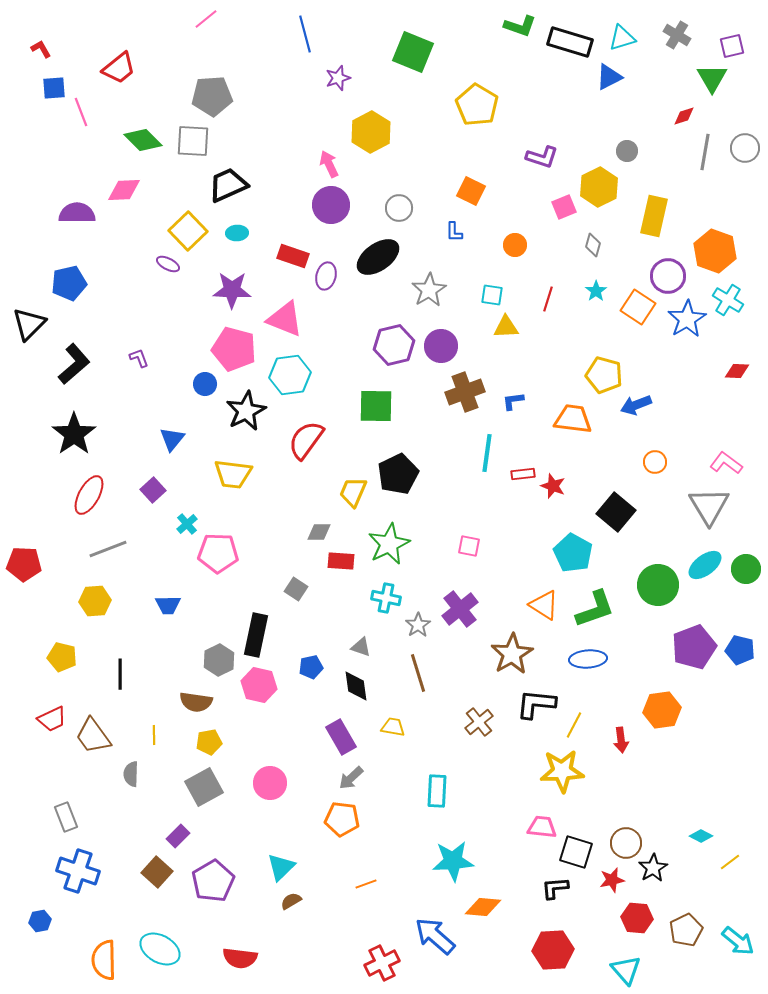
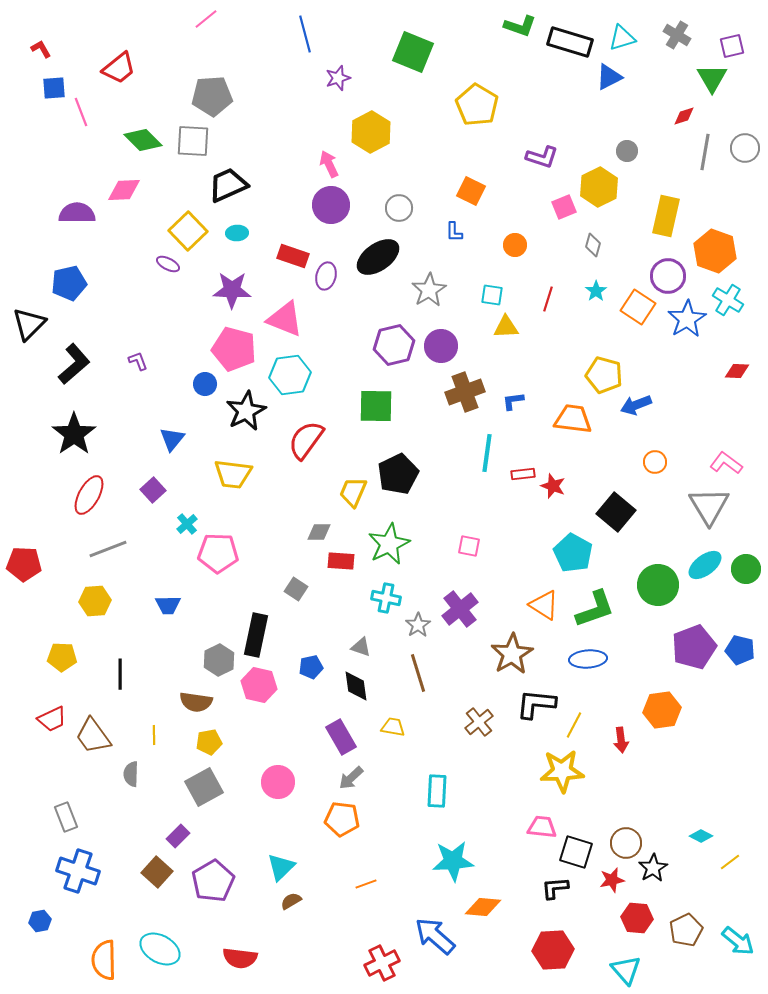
yellow rectangle at (654, 216): moved 12 px right
purple L-shape at (139, 358): moved 1 px left, 3 px down
yellow pentagon at (62, 657): rotated 12 degrees counterclockwise
pink circle at (270, 783): moved 8 px right, 1 px up
